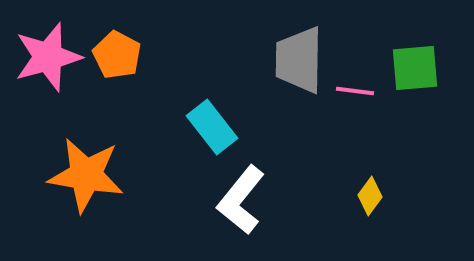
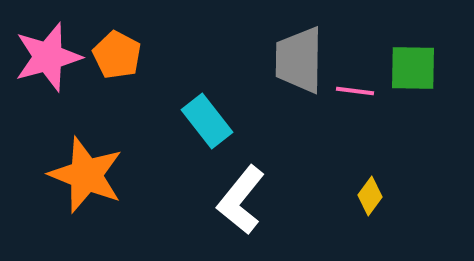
green square: moved 2 px left; rotated 6 degrees clockwise
cyan rectangle: moved 5 px left, 6 px up
orange star: rotated 12 degrees clockwise
